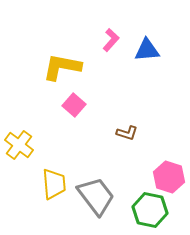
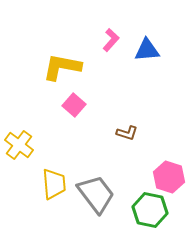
gray trapezoid: moved 2 px up
